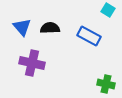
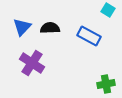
blue triangle: rotated 24 degrees clockwise
purple cross: rotated 20 degrees clockwise
green cross: rotated 24 degrees counterclockwise
